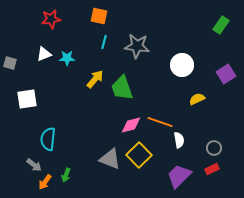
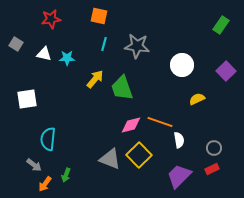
cyan line: moved 2 px down
white triangle: rotated 35 degrees clockwise
gray square: moved 6 px right, 19 px up; rotated 16 degrees clockwise
purple square: moved 3 px up; rotated 12 degrees counterclockwise
orange arrow: moved 2 px down
